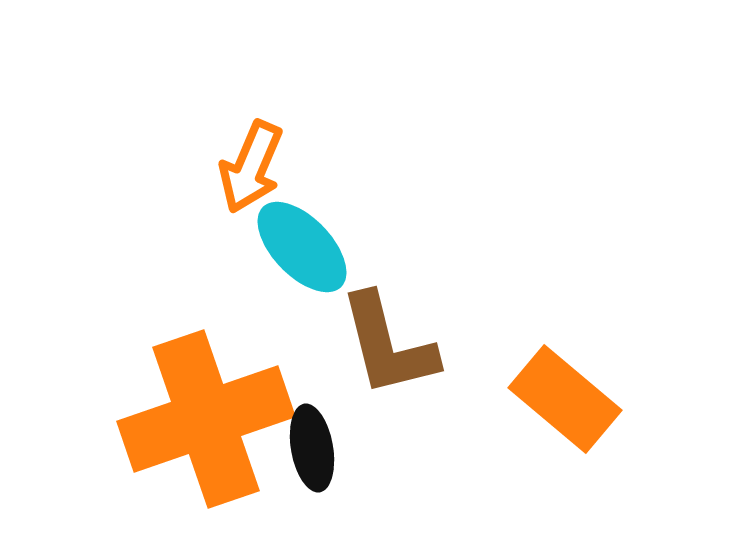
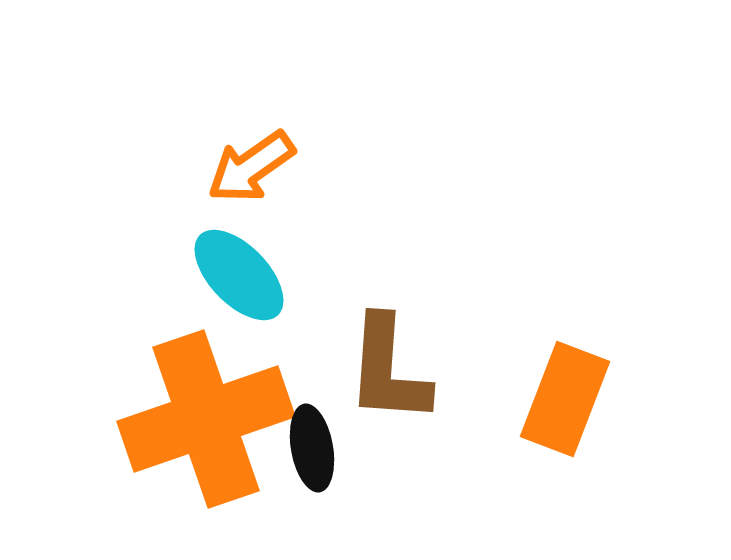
orange arrow: rotated 32 degrees clockwise
cyan ellipse: moved 63 px left, 28 px down
brown L-shape: moved 25 px down; rotated 18 degrees clockwise
orange rectangle: rotated 71 degrees clockwise
